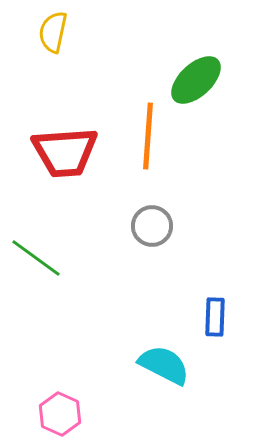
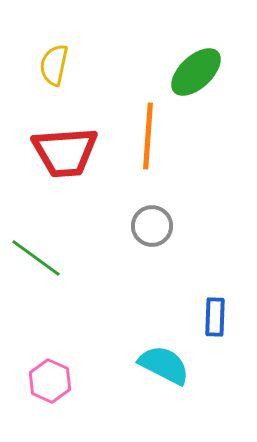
yellow semicircle: moved 1 px right, 33 px down
green ellipse: moved 8 px up
pink hexagon: moved 10 px left, 33 px up
